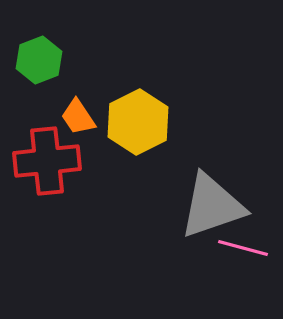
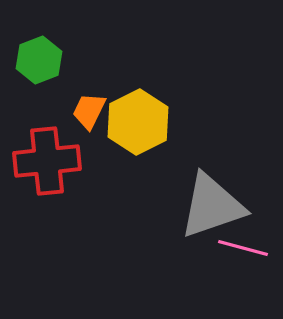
orange trapezoid: moved 11 px right, 6 px up; rotated 60 degrees clockwise
